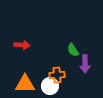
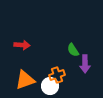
orange cross: rotated 14 degrees counterclockwise
orange triangle: moved 4 px up; rotated 20 degrees counterclockwise
